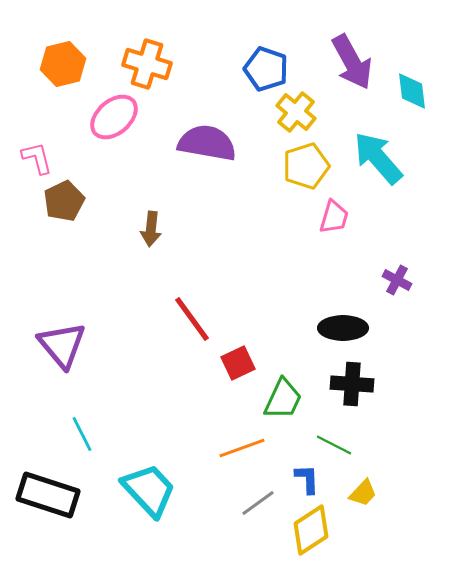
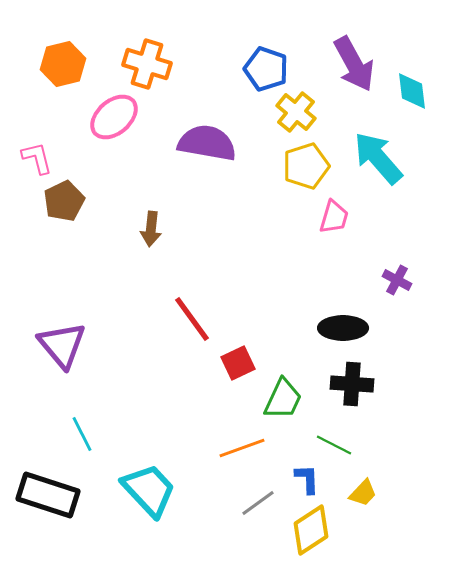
purple arrow: moved 2 px right, 2 px down
